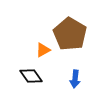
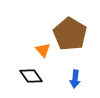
orange triangle: rotated 42 degrees counterclockwise
